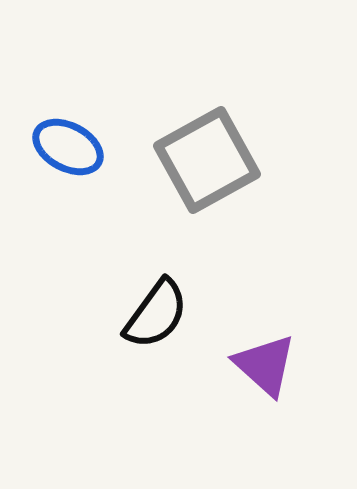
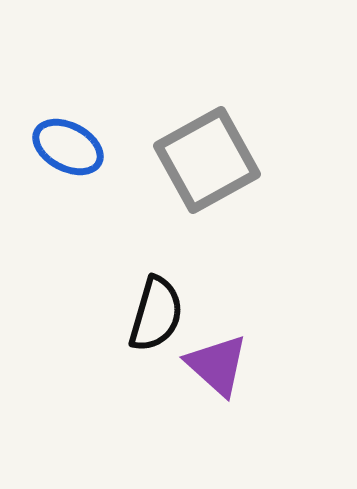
black semicircle: rotated 20 degrees counterclockwise
purple triangle: moved 48 px left
